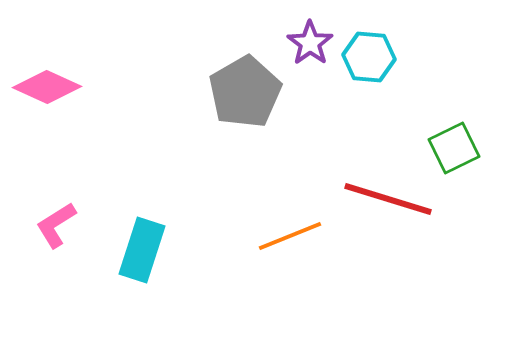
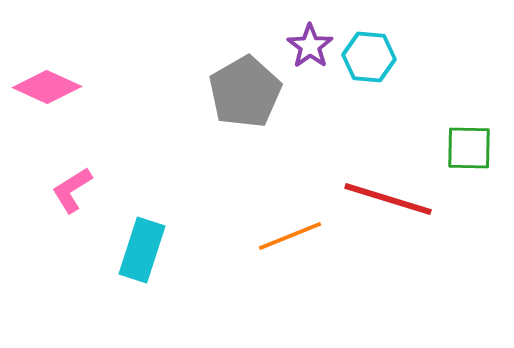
purple star: moved 3 px down
green square: moved 15 px right; rotated 27 degrees clockwise
pink L-shape: moved 16 px right, 35 px up
